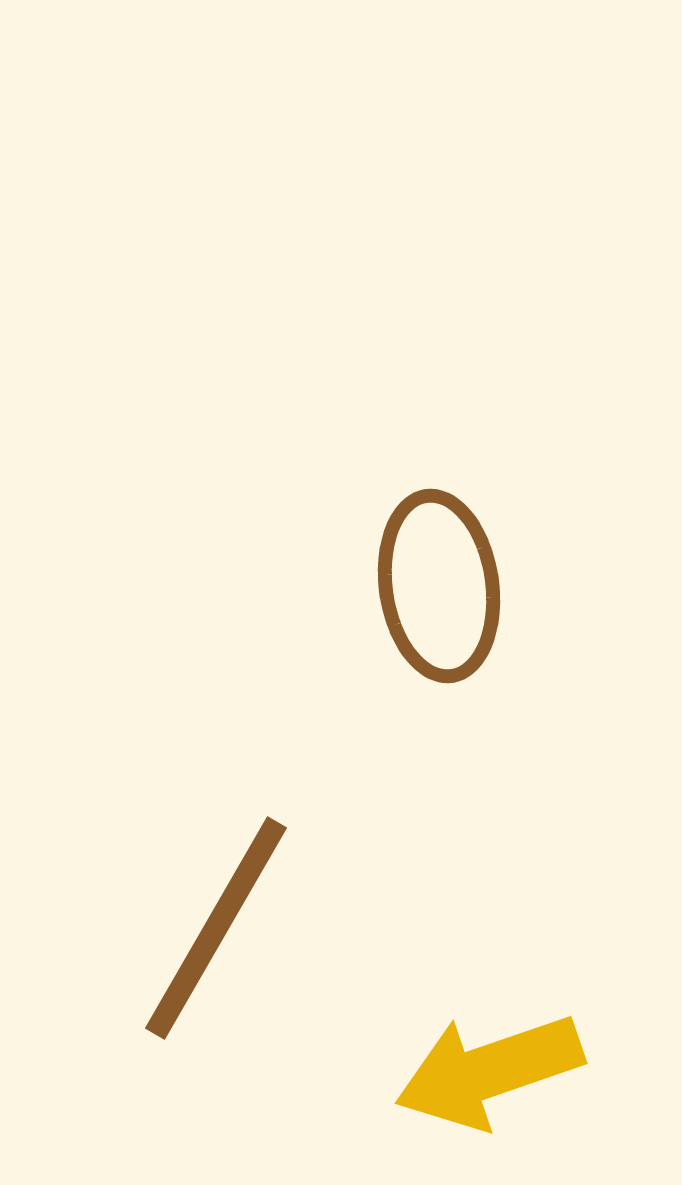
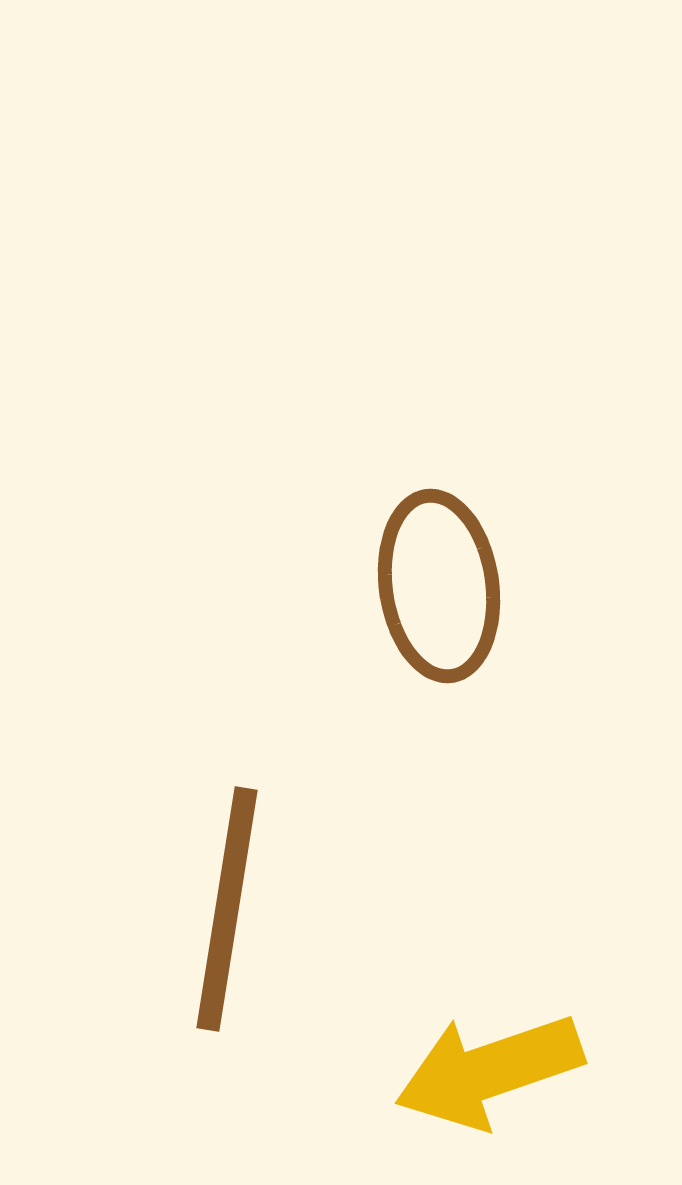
brown line: moved 11 px right, 19 px up; rotated 21 degrees counterclockwise
